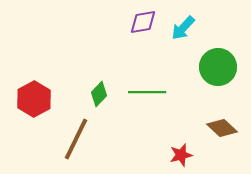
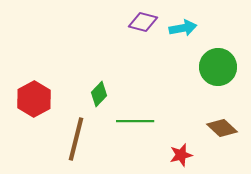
purple diamond: rotated 24 degrees clockwise
cyan arrow: rotated 144 degrees counterclockwise
green line: moved 12 px left, 29 px down
brown line: rotated 12 degrees counterclockwise
